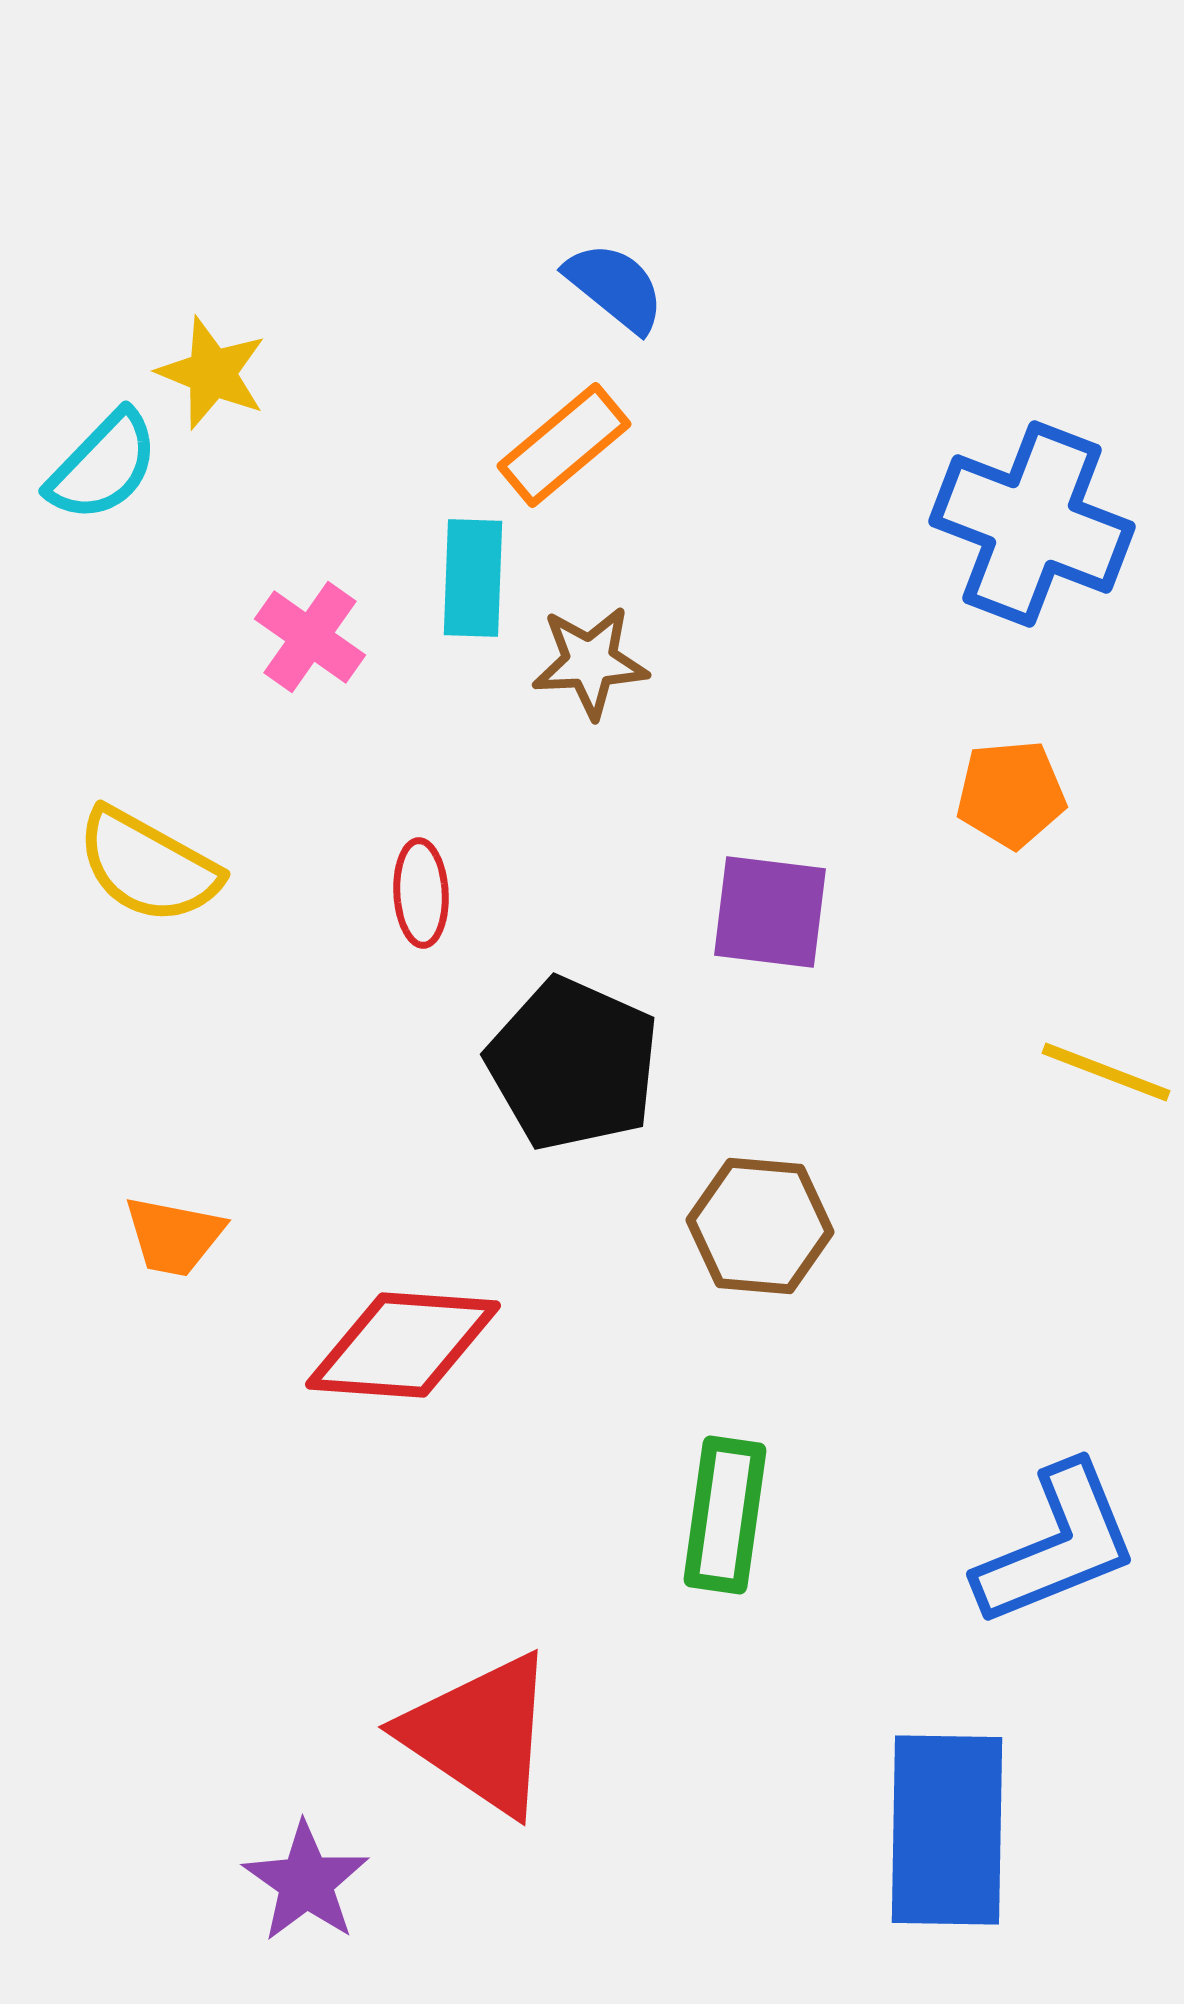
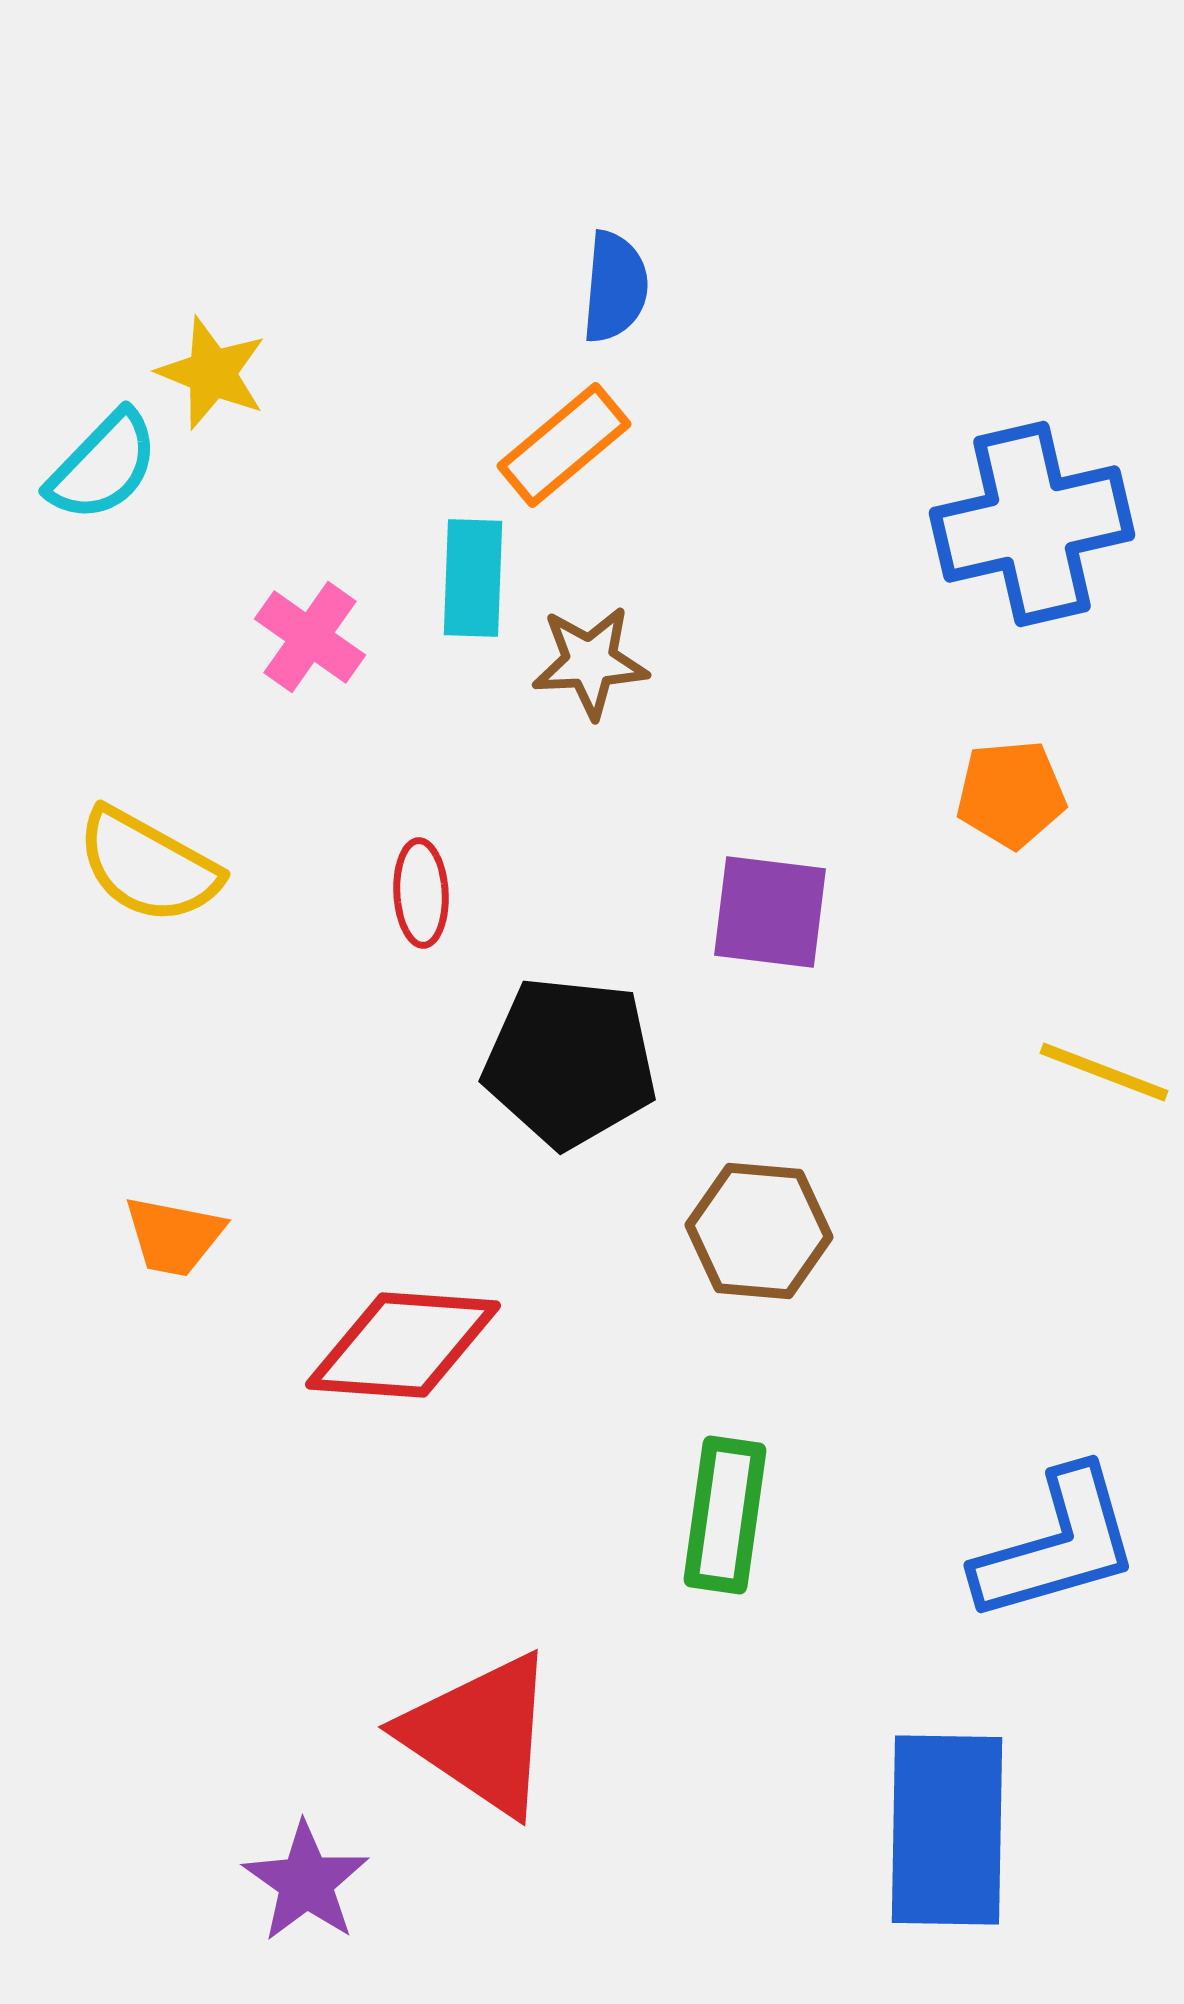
blue semicircle: rotated 56 degrees clockwise
blue cross: rotated 34 degrees counterclockwise
black pentagon: moved 3 px left, 2 px up; rotated 18 degrees counterclockwise
yellow line: moved 2 px left
brown hexagon: moved 1 px left, 5 px down
blue L-shape: rotated 6 degrees clockwise
